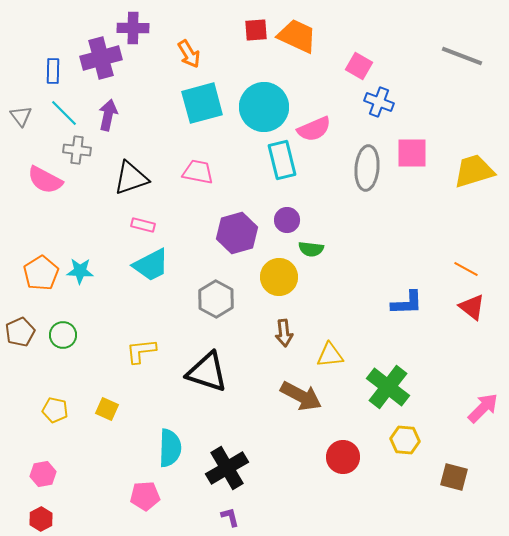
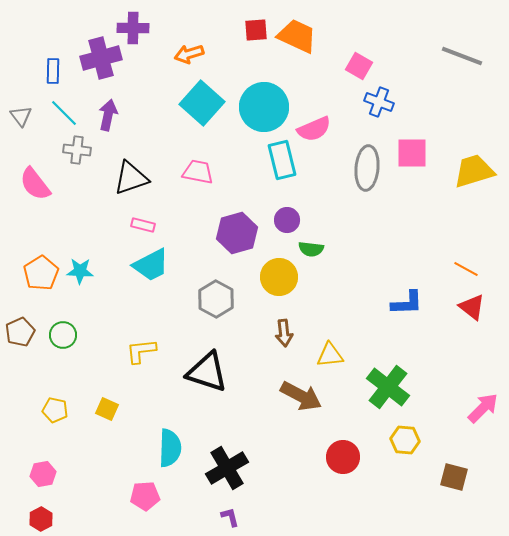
orange arrow at (189, 54): rotated 104 degrees clockwise
cyan square at (202, 103): rotated 33 degrees counterclockwise
pink semicircle at (45, 180): moved 10 px left, 4 px down; rotated 24 degrees clockwise
